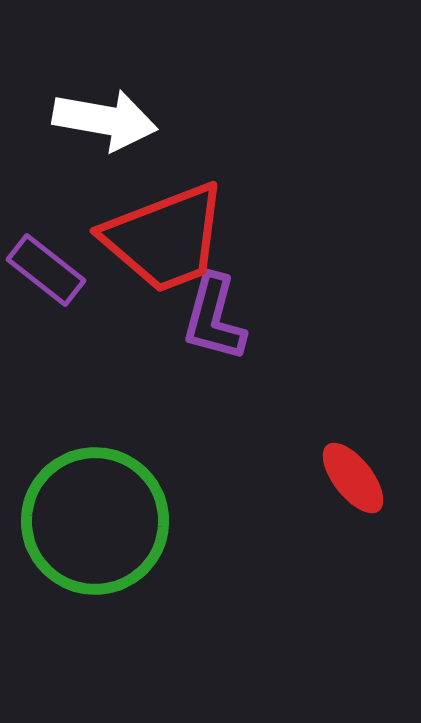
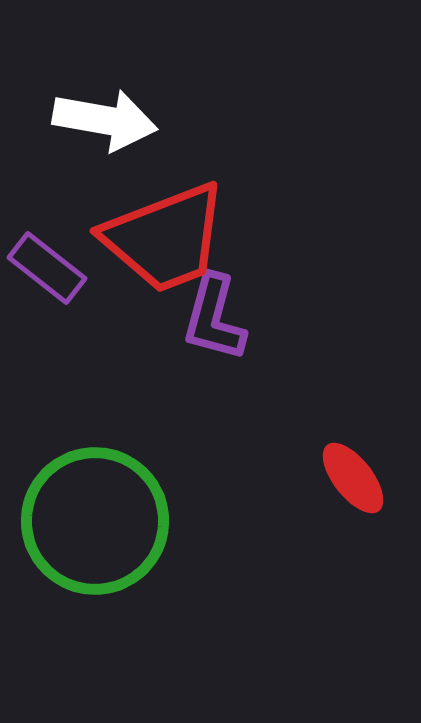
purple rectangle: moved 1 px right, 2 px up
